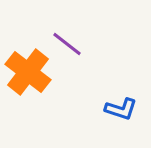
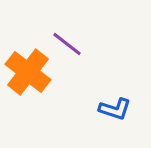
blue L-shape: moved 6 px left
